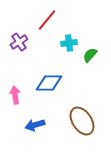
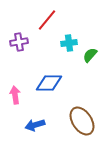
purple cross: rotated 24 degrees clockwise
